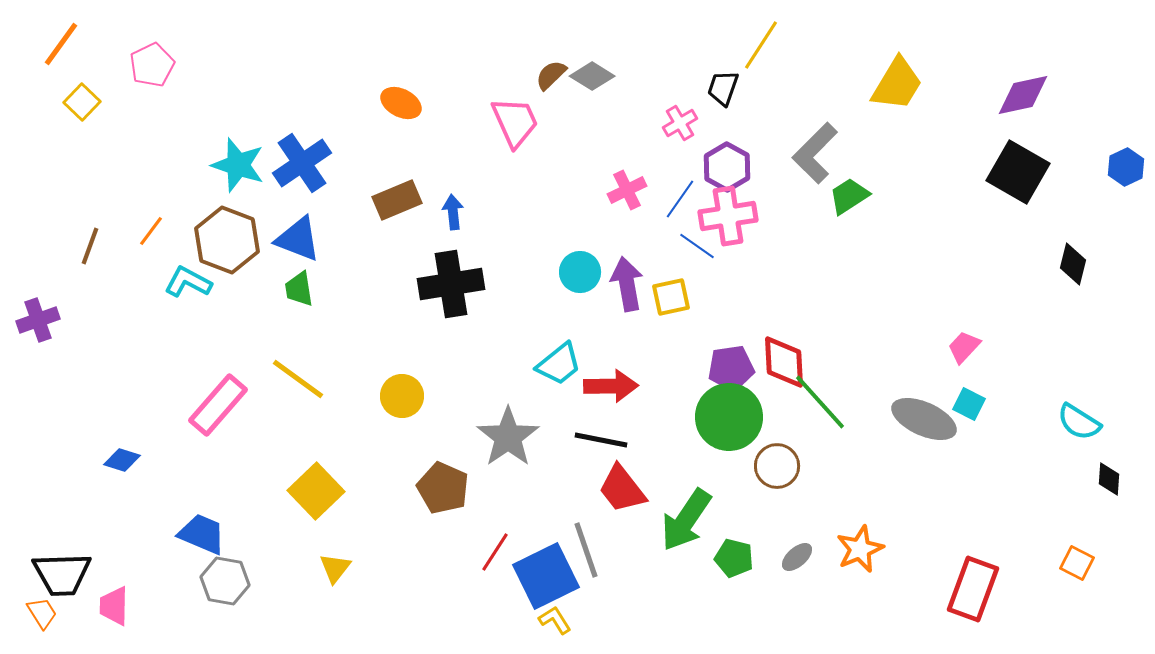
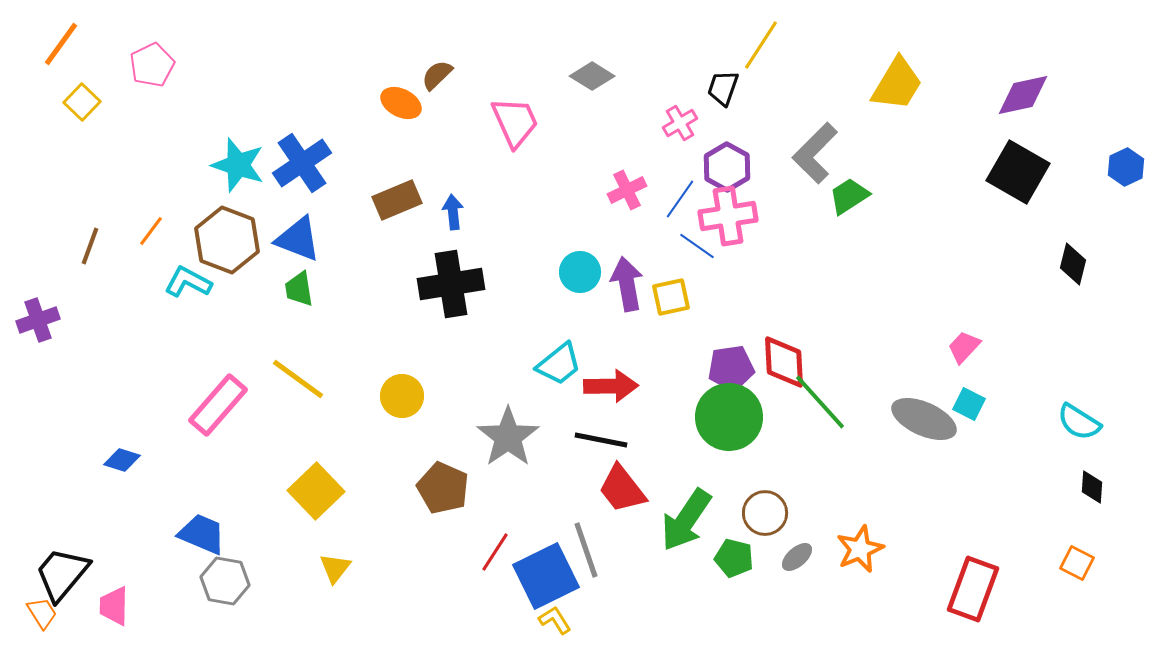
brown semicircle at (551, 75): moved 114 px left
brown circle at (777, 466): moved 12 px left, 47 px down
black diamond at (1109, 479): moved 17 px left, 8 px down
black trapezoid at (62, 574): rotated 132 degrees clockwise
